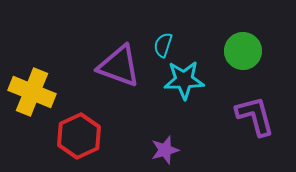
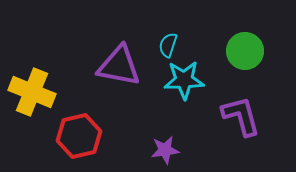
cyan semicircle: moved 5 px right
green circle: moved 2 px right
purple triangle: rotated 9 degrees counterclockwise
purple L-shape: moved 14 px left
red hexagon: rotated 12 degrees clockwise
purple star: rotated 8 degrees clockwise
